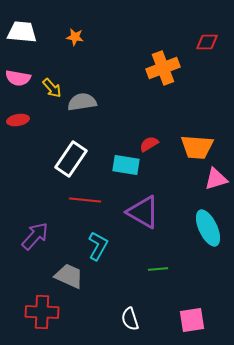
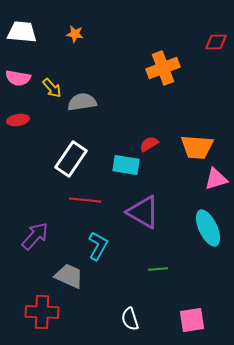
orange star: moved 3 px up
red diamond: moved 9 px right
